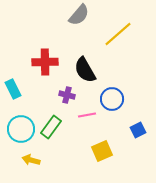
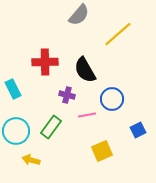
cyan circle: moved 5 px left, 2 px down
